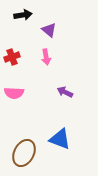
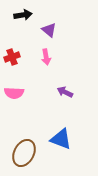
blue triangle: moved 1 px right
